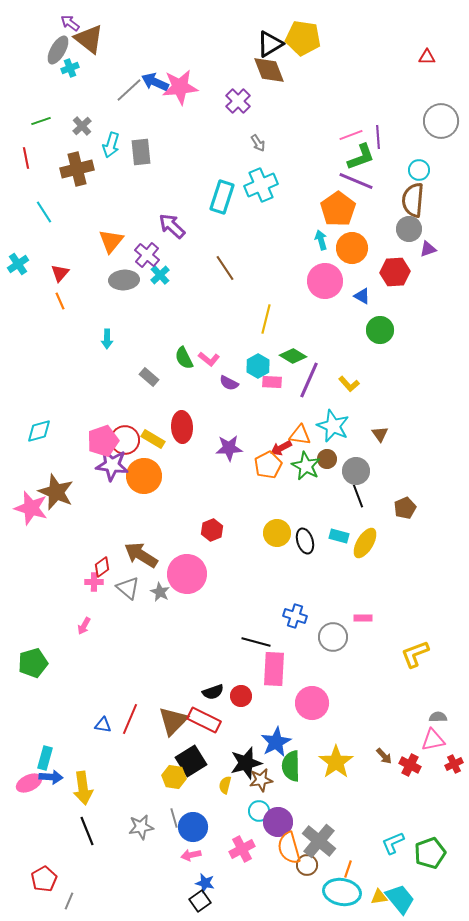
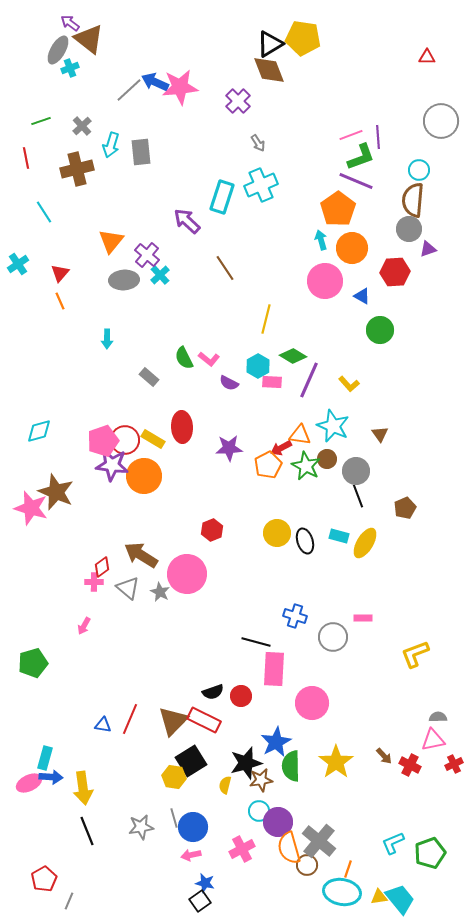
purple arrow at (172, 226): moved 15 px right, 5 px up
